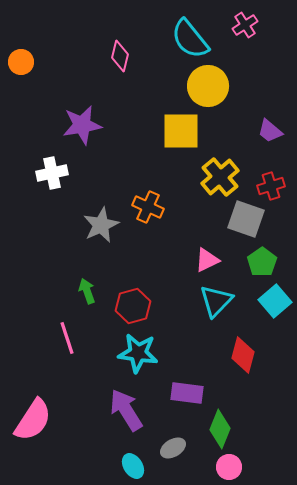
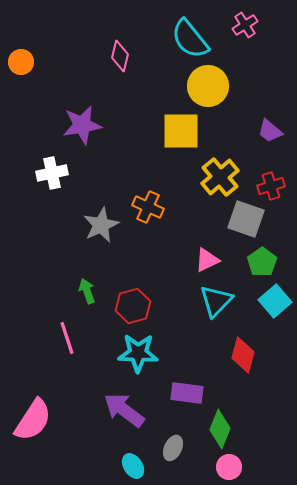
cyan star: rotated 6 degrees counterclockwise
purple arrow: moved 2 px left; rotated 21 degrees counterclockwise
gray ellipse: rotated 35 degrees counterclockwise
